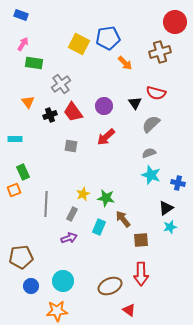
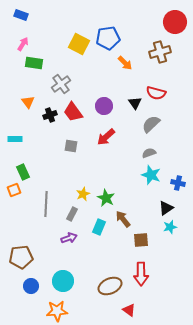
green star at (106, 198): rotated 18 degrees clockwise
